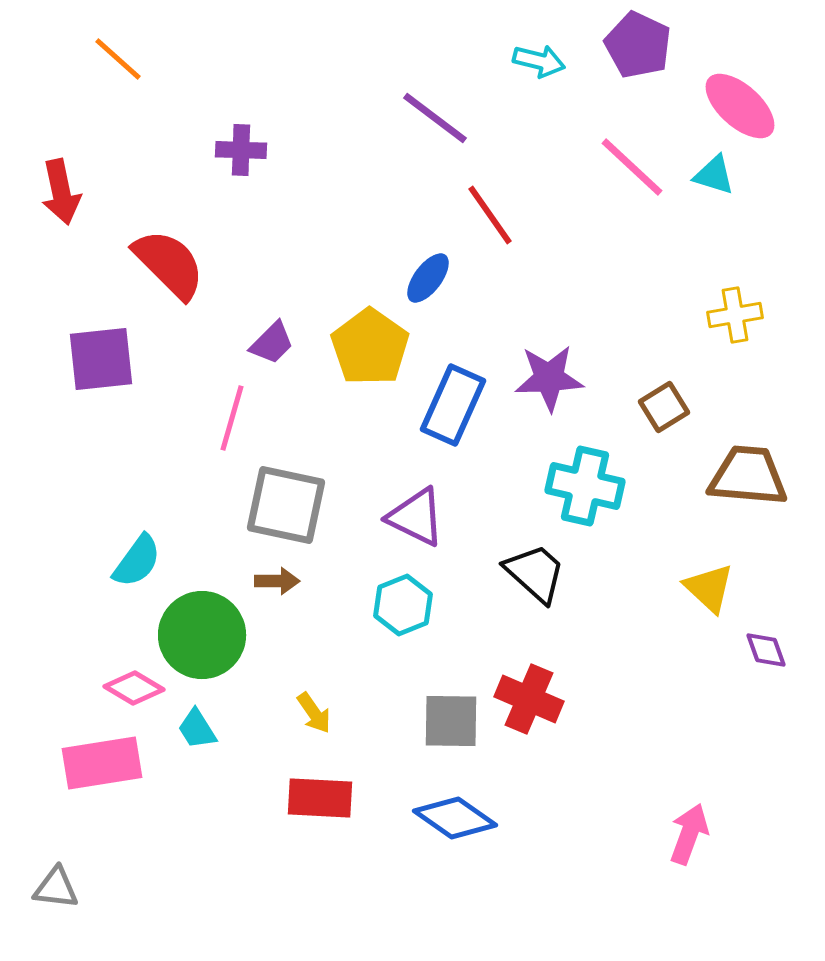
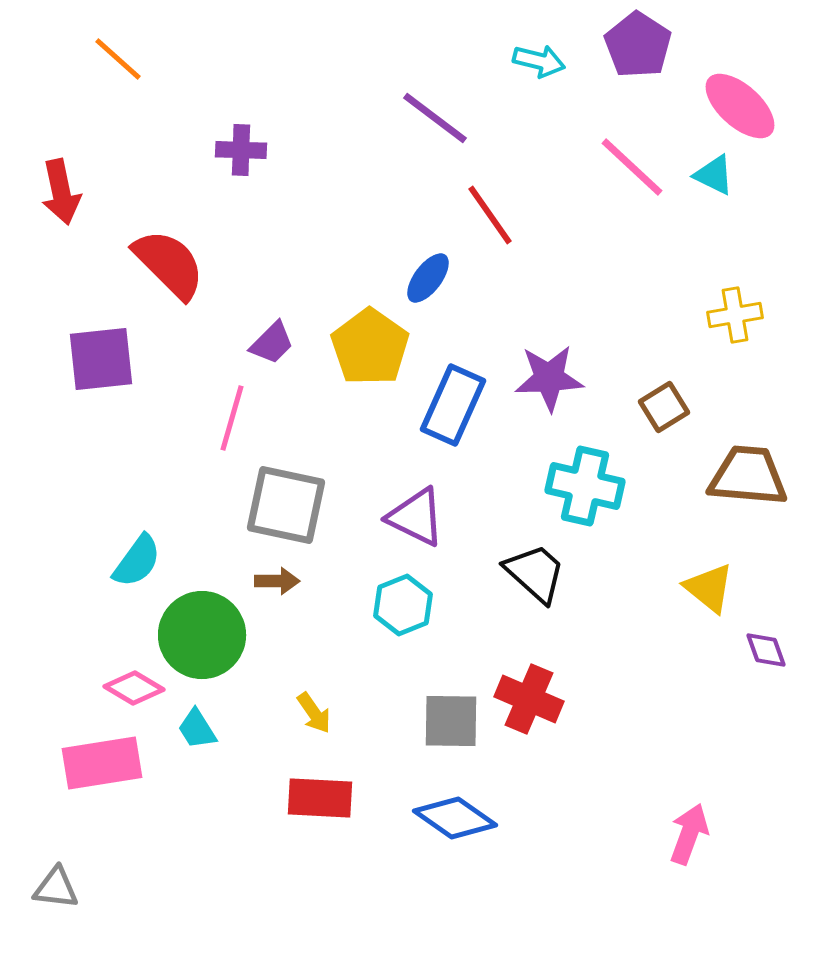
purple pentagon at (638, 45): rotated 8 degrees clockwise
cyan triangle at (714, 175): rotated 9 degrees clockwise
yellow triangle at (709, 588): rotated 4 degrees counterclockwise
